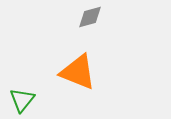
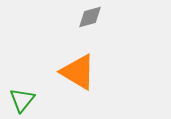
orange triangle: rotated 9 degrees clockwise
